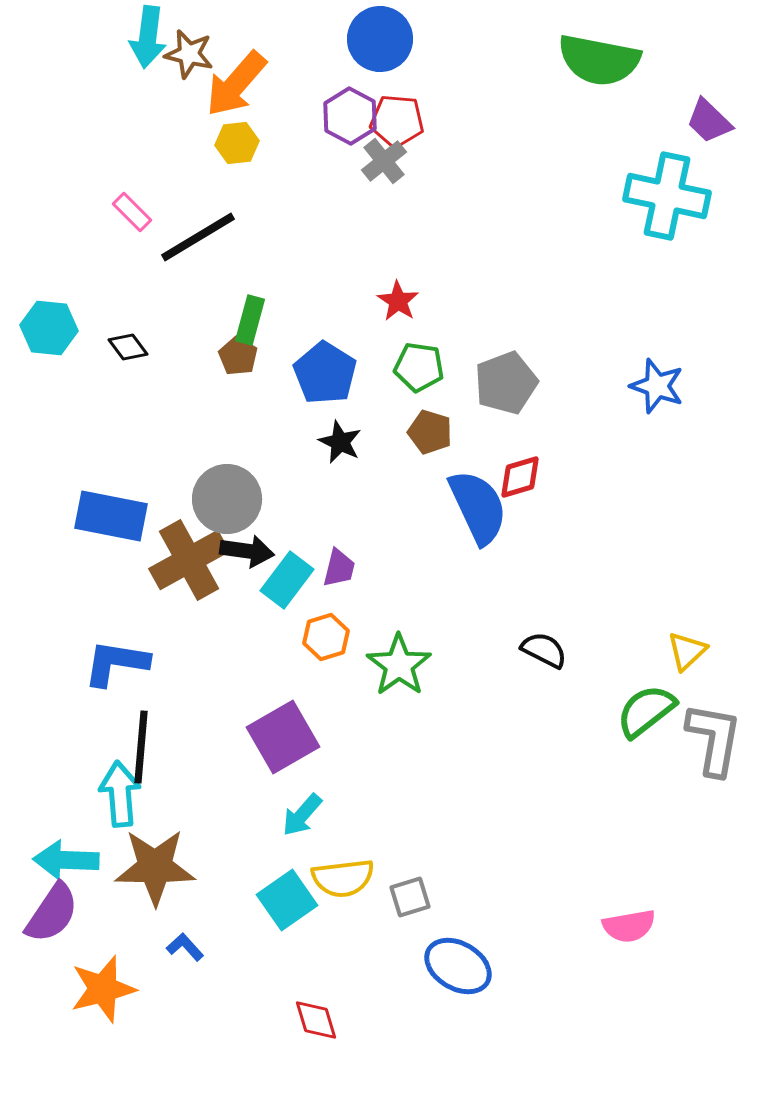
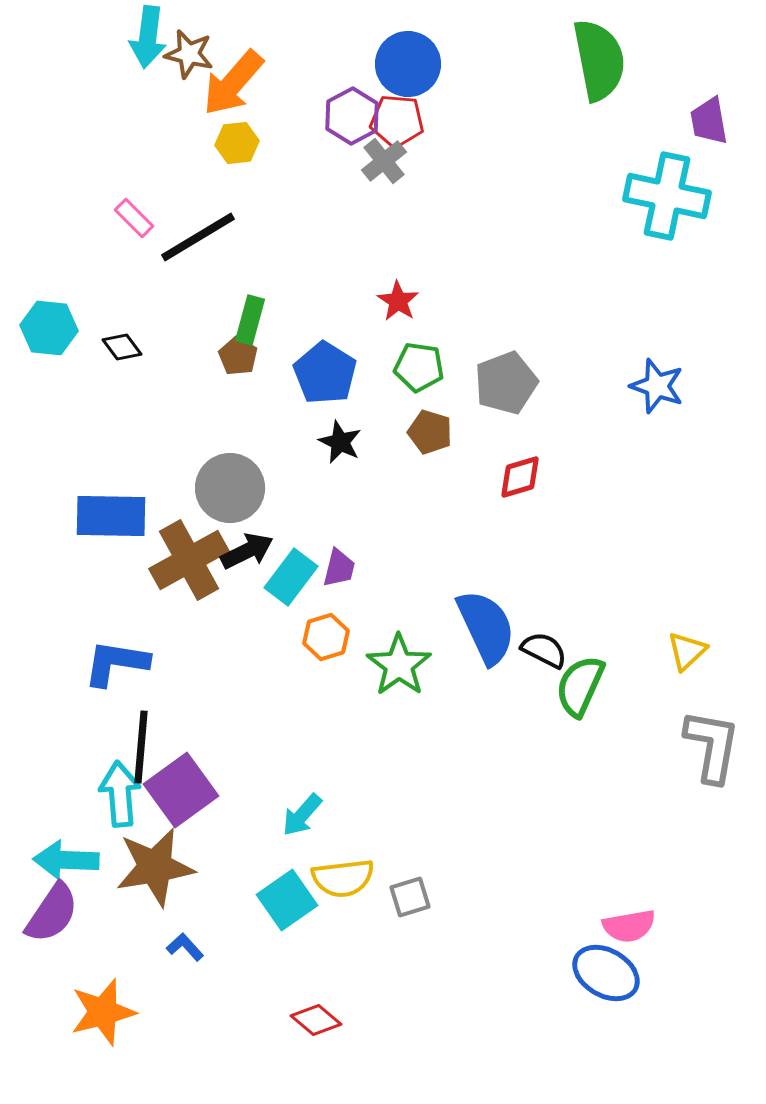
blue circle at (380, 39): moved 28 px right, 25 px down
green semicircle at (599, 60): rotated 112 degrees counterclockwise
orange arrow at (236, 84): moved 3 px left, 1 px up
purple hexagon at (350, 116): moved 2 px right; rotated 4 degrees clockwise
purple trapezoid at (709, 121): rotated 36 degrees clockwise
pink rectangle at (132, 212): moved 2 px right, 6 px down
black diamond at (128, 347): moved 6 px left
gray circle at (227, 499): moved 3 px right, 11 px up
blue semicircle at (478, 507): moved 8 px right, 120 px down
blue rectangle at (111, 516): rotated 10 degrees counterclockwise
black arrow at (247, 551): rotated 34 degrees counterclockwise
cyan rectangle at (287, 580): moved 4 px right, 3 px up
green semicircle at (646, 711): moved 66 px left, 25 px up; rotated 28 degrees counterclockwise
purple square at (283, 737): moved 102 px left, 53 px down; rotated 6 degrees counterclockwise
gray L-shape at (714, 739): moved 2 px left, 7 px down
brown star at (155, 867): rotated 10 degrees counterclockwise
blue ellipse at (458, 966): moved 148 px right, 7 px down
orange star at (103, 989): moved 23 px down
red diamond at (316, 1020): rotated 33 degrees counterclockwise
